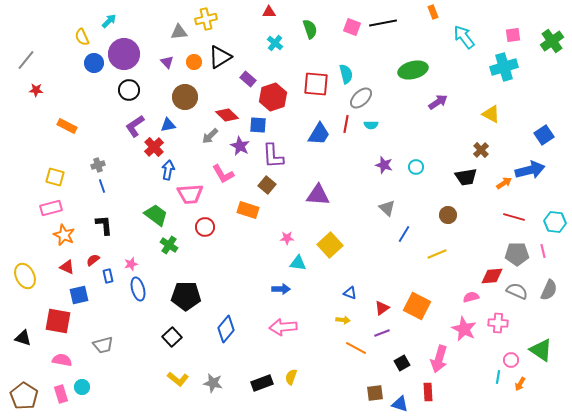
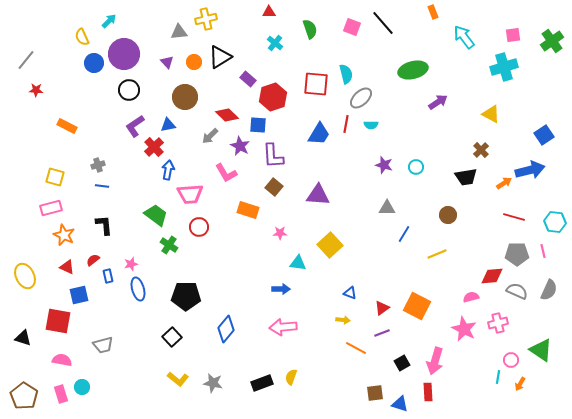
black line at (383, 23): rotated 60 degrees clockwise
pink L-shape at (223, 174): moved 3 px right, 1 px up
brown square at (267, 185): moved 7 px right, 2 px down
blue line at (102, 186): rotated 64 degrees counterclockwise
gray triangle at (387, 208): rotated 42 degrees counterclockwise
red circle at (205, 227): moved 6 px left
pink star at (287, 238): moved 7 px left, 5 px up
pink cross at (498, 323): rotated 18 degrees counterclockwise
pink arrow at (439, 359): moved 4 px left, 2 px down
